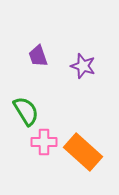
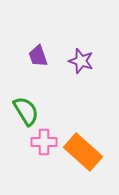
purple star: moved 2 px left, 5 px up
